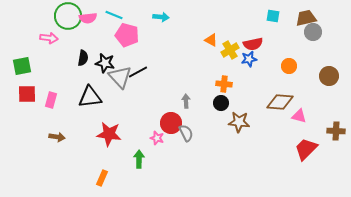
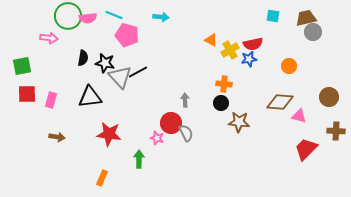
brown circle: moved 21 px down
gray arrow: moved 1 px left, 1 px up
